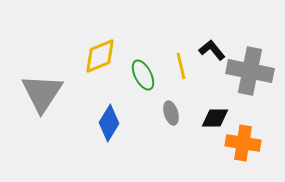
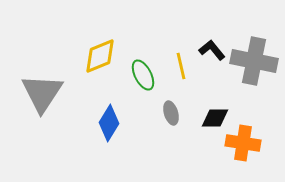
gray cross: moved 4 px right, 10 px up
